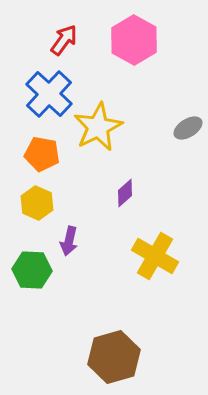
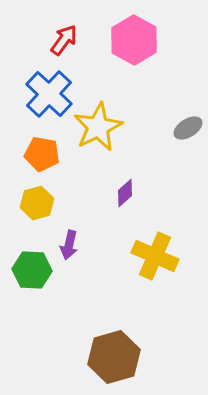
yellow hexagon: rotated 20 degrees clockwise
purple arrow: moved 4 px down
yellow cross: rotated 6 degrees counterclockwise
